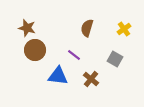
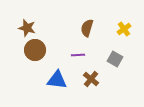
purple line: moved 4 px right; rotated 40 degrees counterclockwise
blue triangle: moved 1 px left, 4 px down
